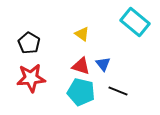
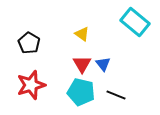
red triangle: moved 1 px right, 2 px up; rotated 42 degrees clockwise
red star: moved 7 px down; rotated 12 degrees counterclockwise
black line: moved 2 px left, 4 px down
